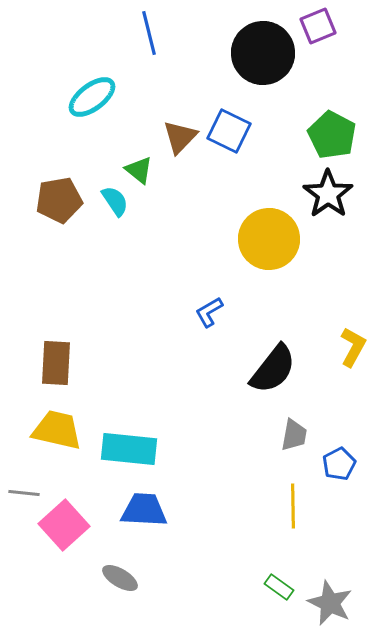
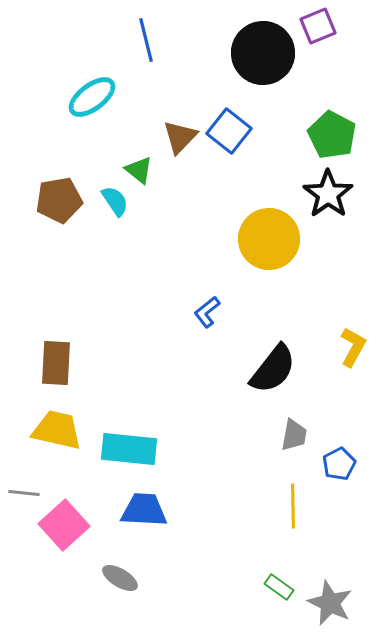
blue line: moved 3 px left, 7 px down
blue square: rotated 12 degrees clockwise
blue L-shape: moved 2 px left; rotated 8 degrees counterclockwise
